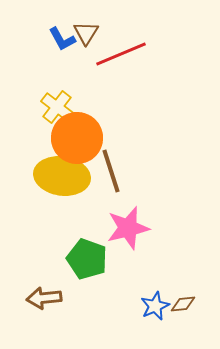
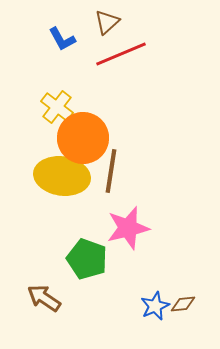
brown triangle: moved 21 px right, 11 px up; rotated 16 degrees clockwise
orange circle: moved 6 px right
brown line: rotated 27 degrees clockwise
brown arrow: rotated 40 degrees clockwise
